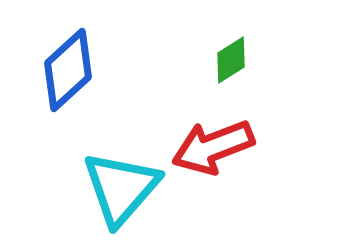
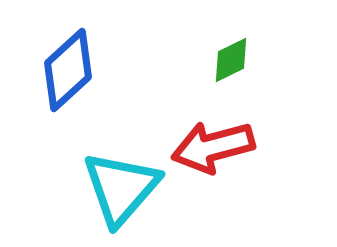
green diamond: rotated 6 degrees clockwise
red arrow: rotated 6 degrees clockwise
